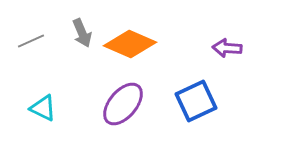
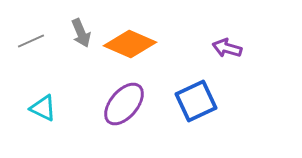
gray arrow: moved 1 px left
purple arrow: rotated 12 degrees clockwise
purple ellipse: moved 1 px right
